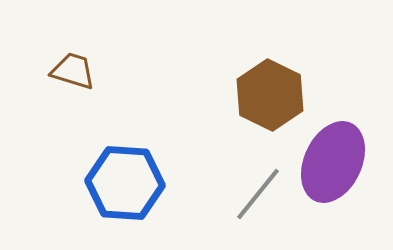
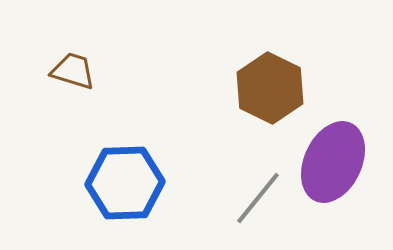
brown hexagon: moved 7 px up
blue hexagon: rotated 6 degrees counterclockwise
gray line: moved 4 px down
